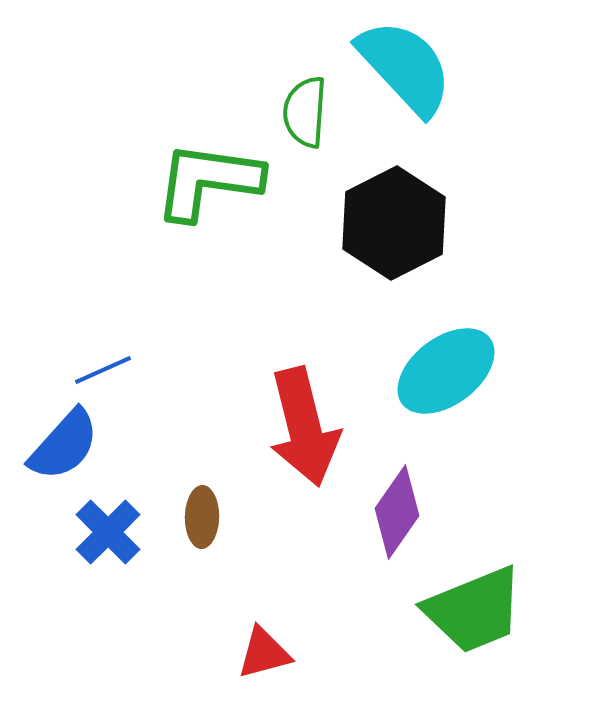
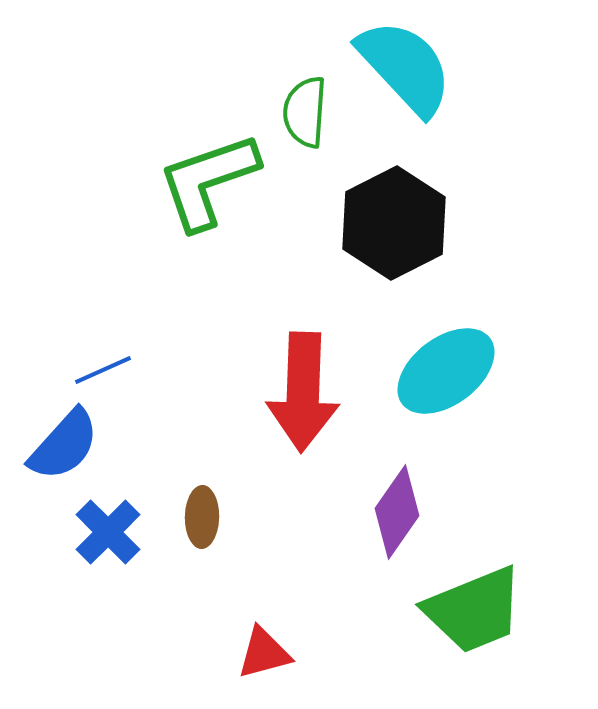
green L-shape: rotated 27 degrees counterclockwise
red arrow: moved 1 px left, 35 px up; rotated 16 degrees clockwise
